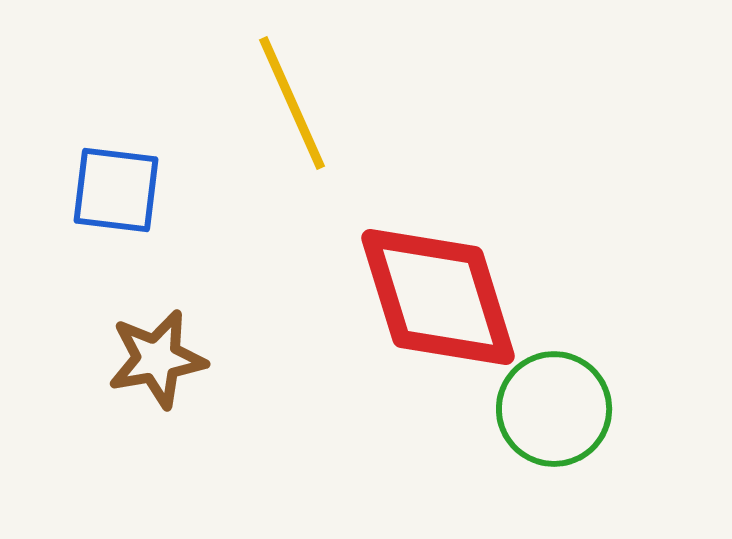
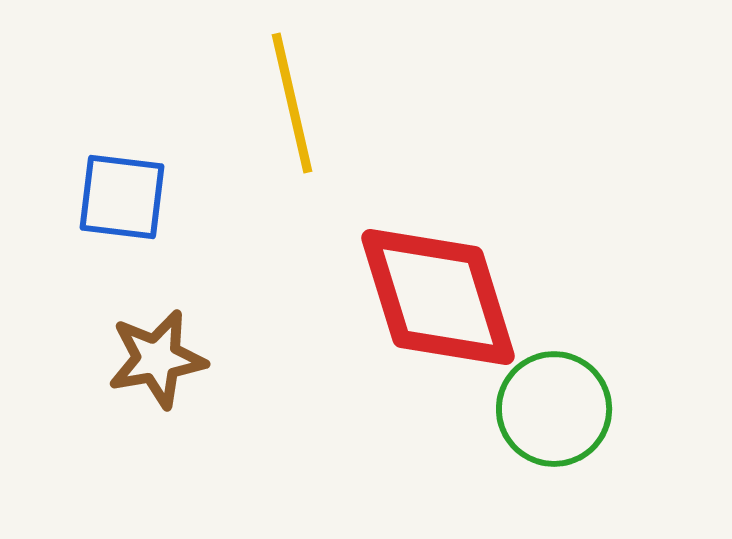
yellow line: rotated 11 degrees clockwise
blue square: moved 6 px right, 7 px down
